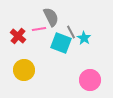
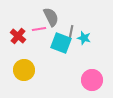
gray line: rotated 40 degrees clockwise
cyan star: rotated 16 degrees counterclockwise
pink circle: moved 2 px right
